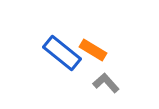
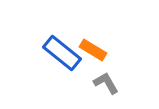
gray L-shape: rotated 12 degrees clockwise
